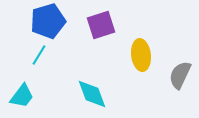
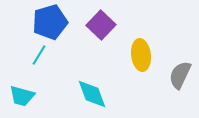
blue pentagon: moved 2 px right, 1 px down
purple square: rotated 28 degrees counterclockwise
cyan trapezoid: rotated 68 degrees clockwise
